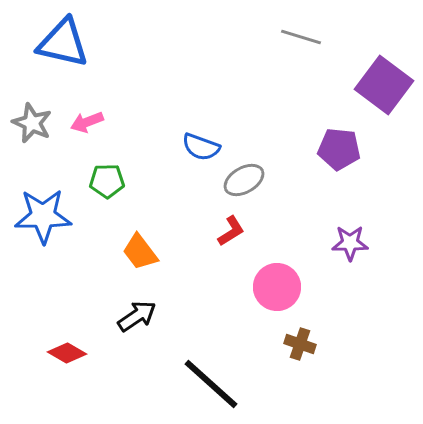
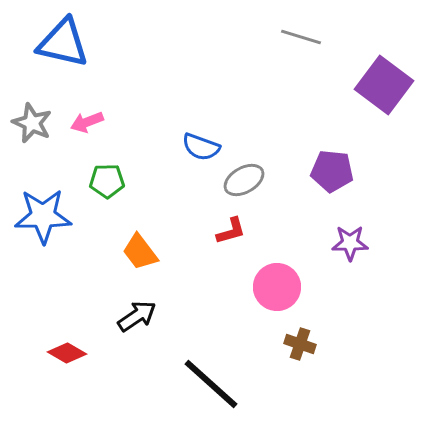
purple pentagon: moved 7 px left, 22 px down
red L-shape: rotated 16 degrees clockwise
